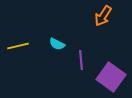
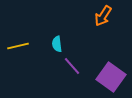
cyan semicircle: rotated 56 degrees clockwise
purple line: moved 9 px left, 6 px down; rotated 36 degrees counterclockwise
